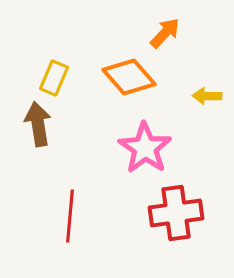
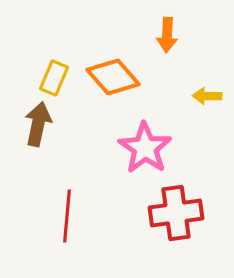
orange arrow: moved 2 px right, 2 px down; rotated 140 degrees clockwise
orange diamond: moved 16 px left
brown arrow: rotated 21 degrees clockwise
red line: moved 3 px left
